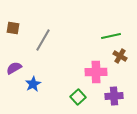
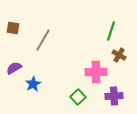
green line: moved 5 px up; rotated 60 degrees counterclockwise
brown cross: moved 1 px left, 1 px up
